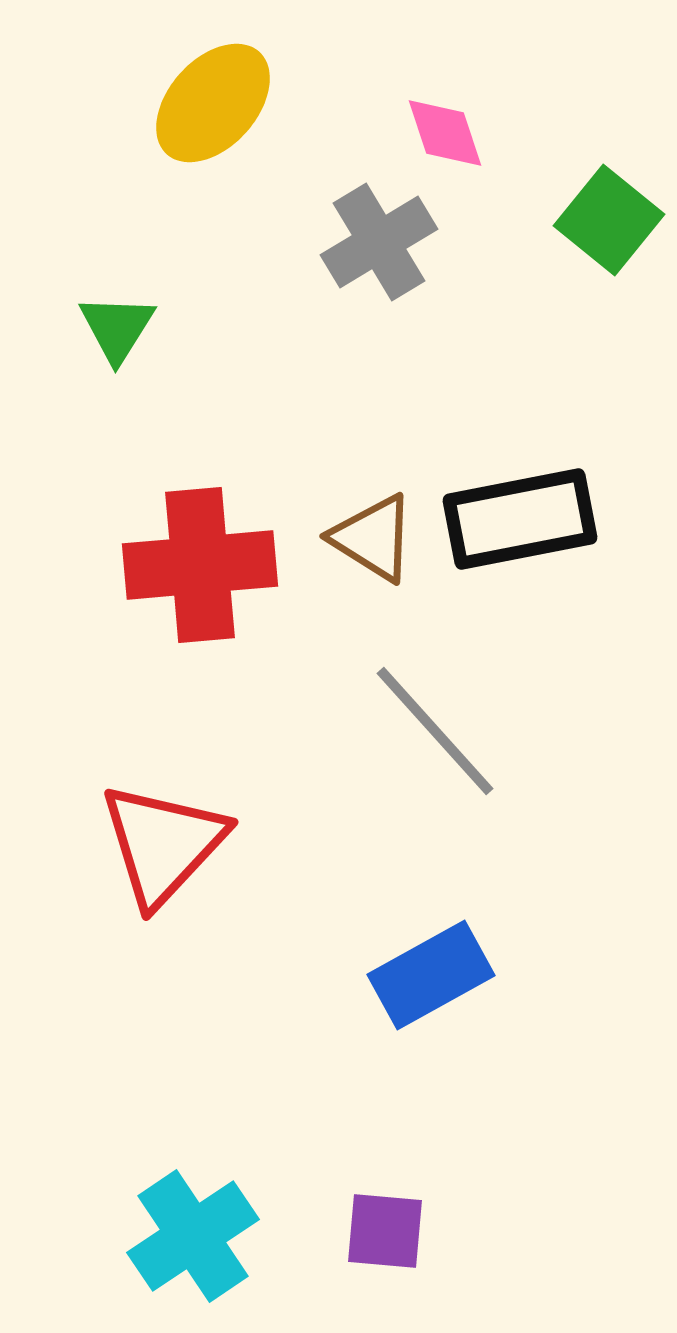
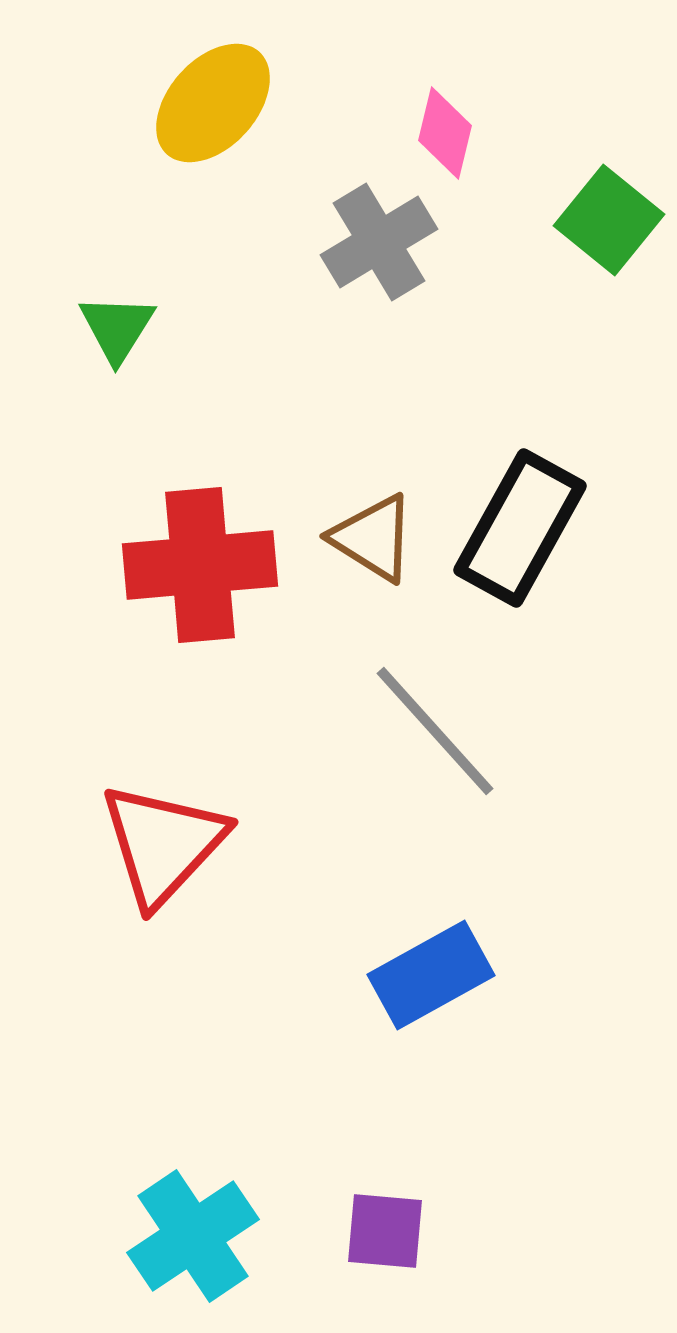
pink diamond: rotated 32 degrees clockwise
black rectangle: moved 9 px down; rotated 50 degrees counterclockwise
